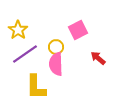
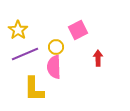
purple line: rotated 12 degrees clockwise
red arrow: rotated 49 degrees clockwise
pink semicircle: moved 2 px left, 3 px down
yellow L-shape: moved 2 px left, 2 px down
